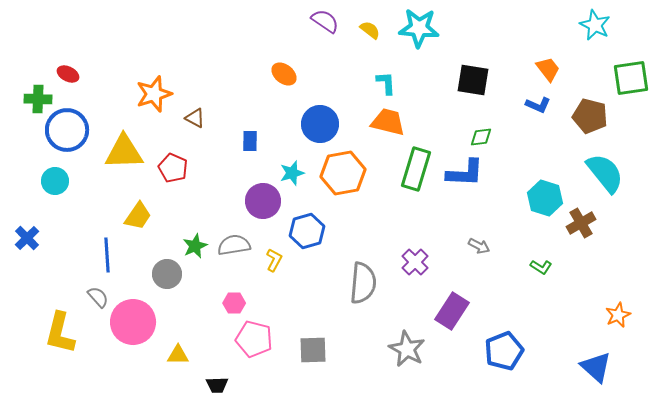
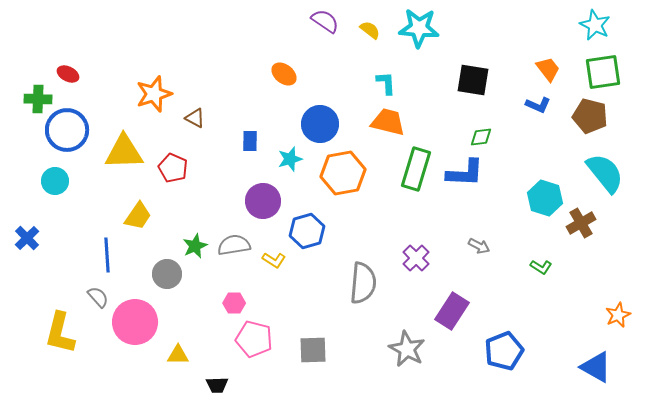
green square at (631, 78): moved 28 px left, 6 px up
cyan star at (292, 173): moved 2 px left, 14 px up
yellow L-shape at (274, 260): rotated 95 degrees clockwise
purple cross at (415, 262): moved 1 px right, 4 px up
pink circle at (133, 322): moved 2 px right
blue triangle at (596, 367): rotated 12 degrees counterclockwise
